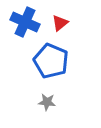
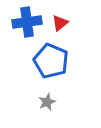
blue cross: moved 2 px right; rotated 32 degrees counterclockwise
gray star: rotated 30 degrees counterclockwise
